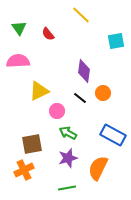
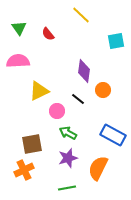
orange circle: moved 3 px up
black line: moved 2 px left, 1 px down
